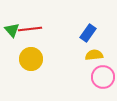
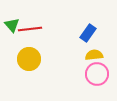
green triangle: moved 5 px up
yellow circle: moved 2 px left
pink circle: moved 6 px left, 3 px up
